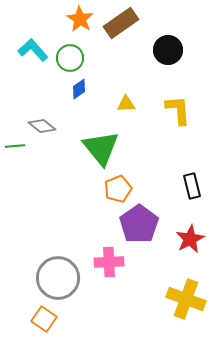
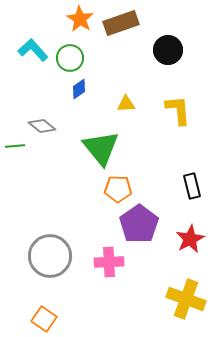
brown rectangle: rotated 16 degrees clockwise
orange pentagon: rotated 24 degrees clockwise
gray circle: moved 8 px left, 22 px up
